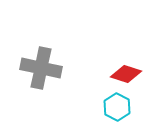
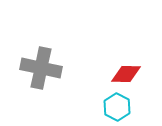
red diamond: rotated 16 degrees counterclockwise
